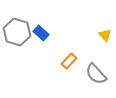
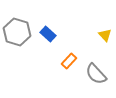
blue rectangle: moved 7 px right, 1 px down
